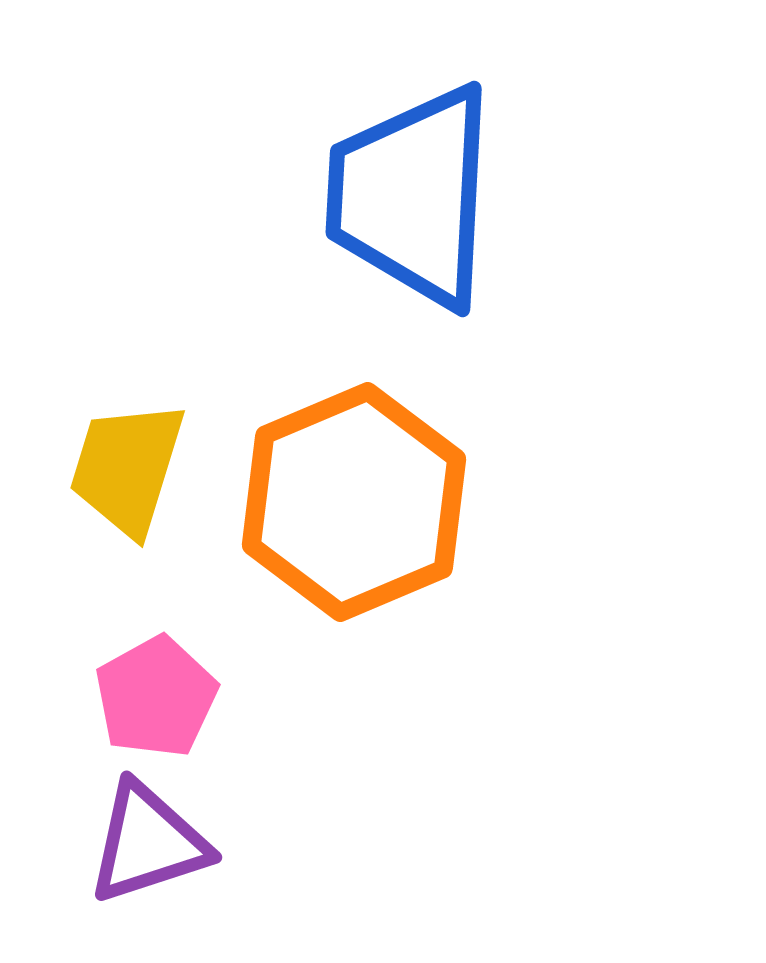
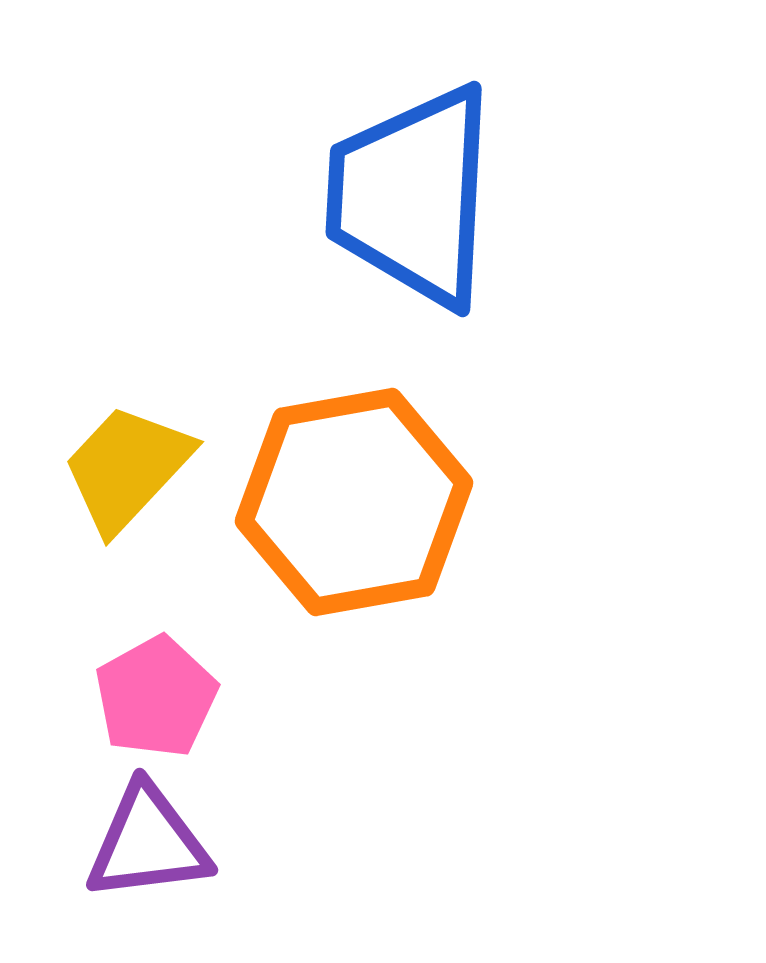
yellow trapezoid: rotated 26 degrees clockwise
orange hexagon: rotated 13 degrees clockwise
purple triangle: rotated 11 degrees clockwise
